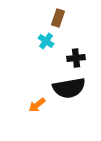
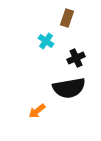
brown rectangle: moved 9 px right
black cross: rotated 18 degrees counterclockwise
orange arrow: moved 6 px down
